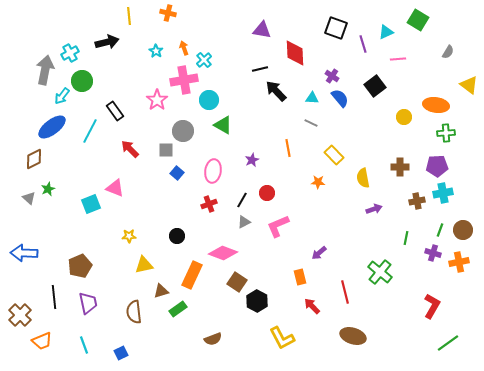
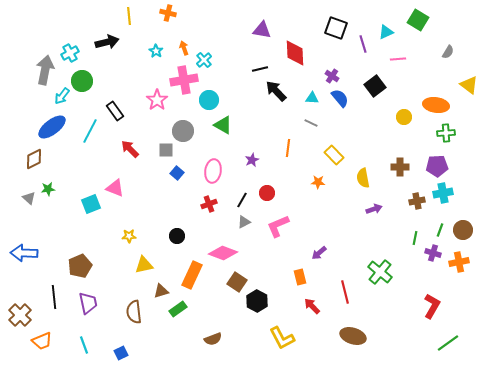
orange line at (288, 148): rotated 18 degrees clockwise
green star at (48, 189): rotated 16 degrees clockwise
green line at (406, 238): moved 9 px right
